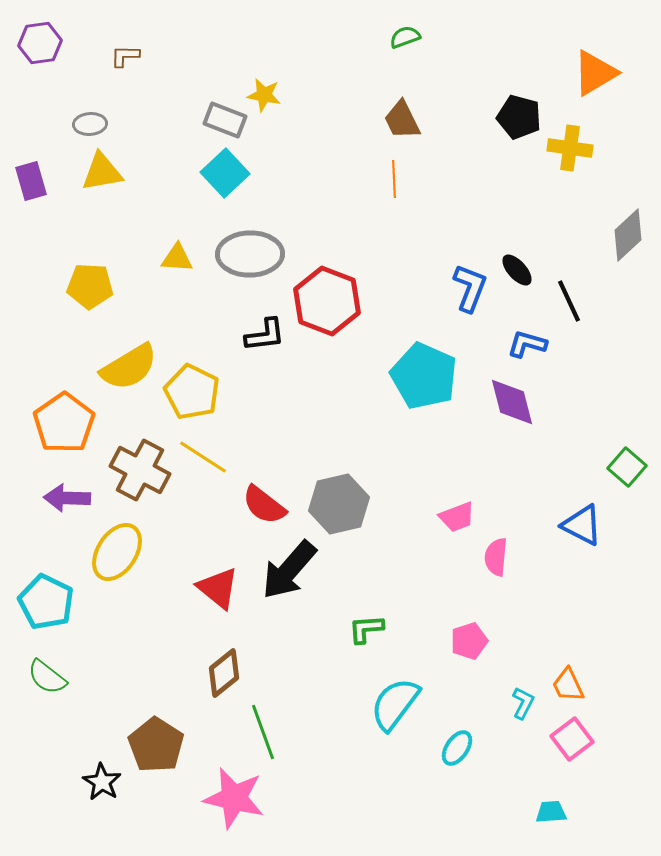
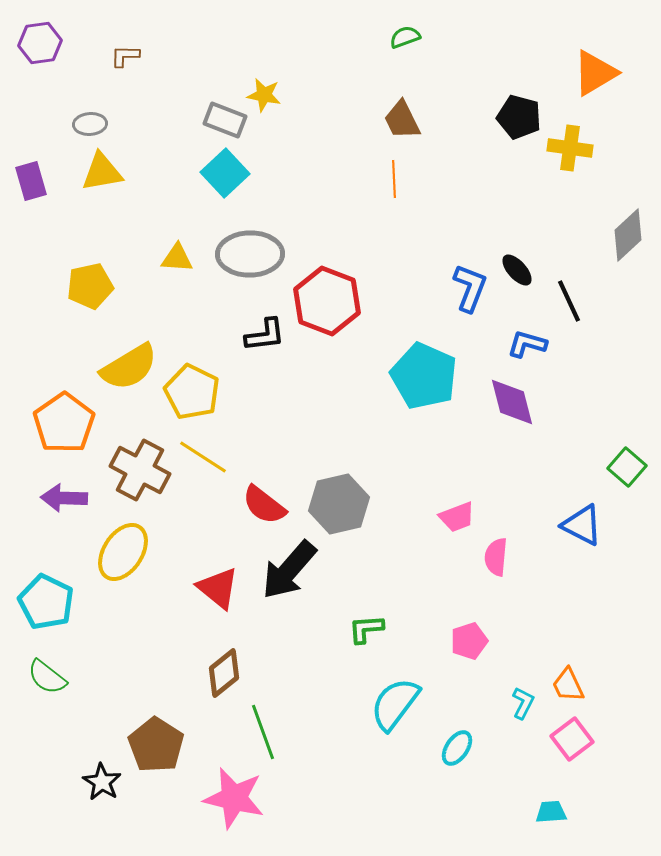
yellow pentagon at (90, 286): rotated 15 degrees counterclockwise
purple arrow at (67, 498): moved 3 px left
yellow ellipse at (117, 552): moved 6 px right
